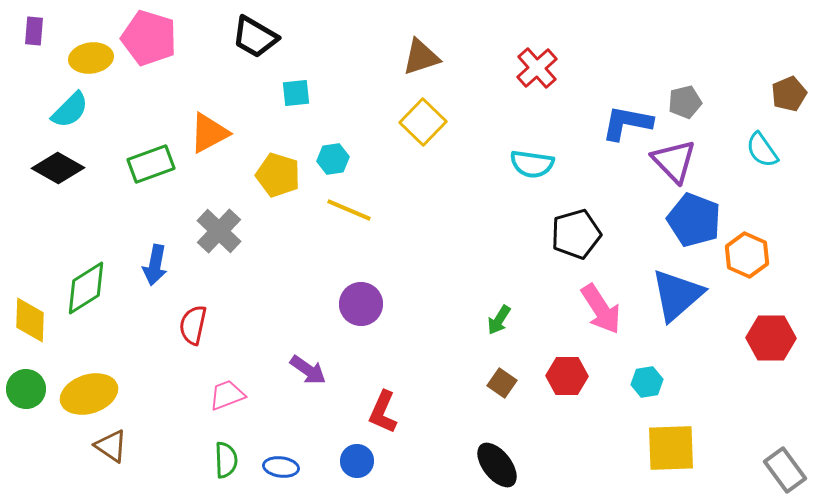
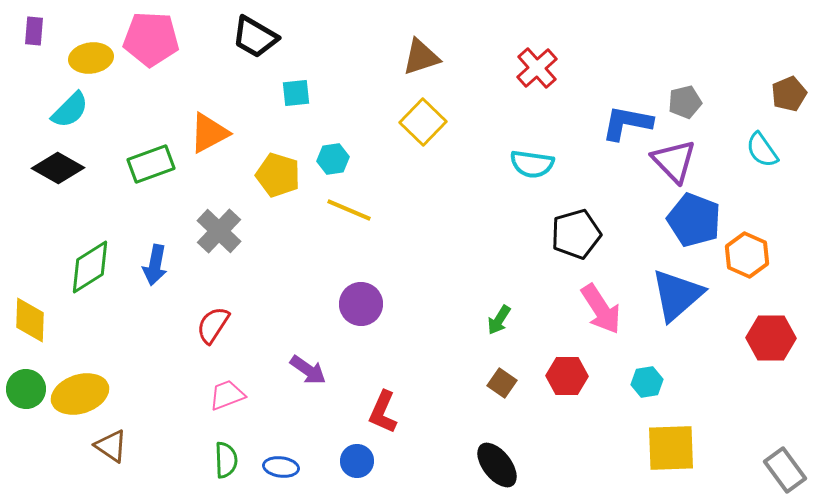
pink pentagon at (149, 38): moved 2 px right, 1 px down; rotated 14 degrees counterclockwise
green diamond at (86, 288): moved 4 px right, 21 px up
red semicircle at (193, 325): moved 20 px right; rotated 21 degrees clockwise
yellow ellipse at (89, 394): moved 9 px left
